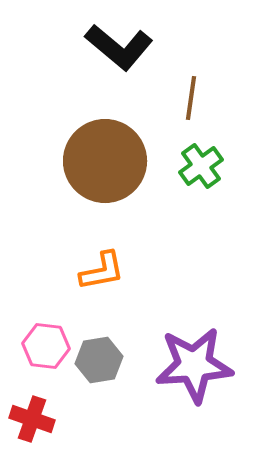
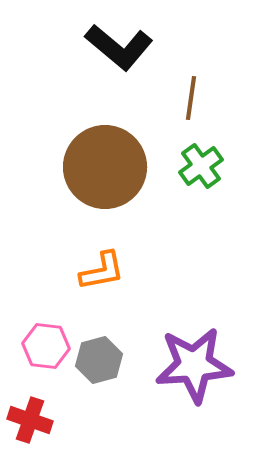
brown circle: moved 6 px down
gray hexagon: rotated 6 degrees counterclockwise
red cross: moved 2 px left, 1 px down
